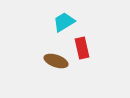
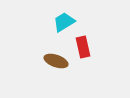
red rectangle: moved 1 px right, 1 px up
